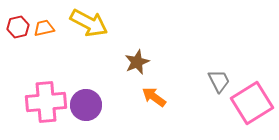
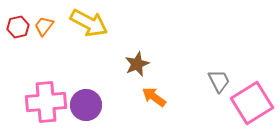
orange trapezoid: moved 2 px up; rotated 40 degrees counterclockwise
brown star: moved 2 px down
